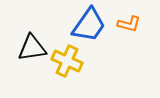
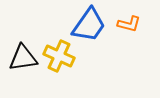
black triangle: moved 9 px left, 10 px down
yellow cross: moved 8 px left, 5 px up
